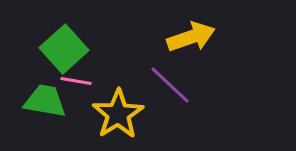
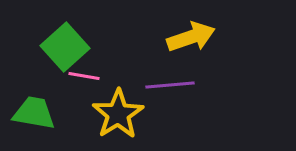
green square: moved 1 px right, 2 px up
pink line: moved 8 px right, 5 px up
purple line: rotated 48 degrees counterclockwise
green trapezoid: moved 11 px left, 12 px down
